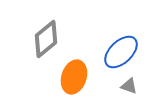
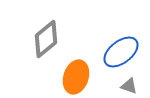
blue ellipse: rotated 6 degrees clockwise
orange ellipse: moved 2 px right
